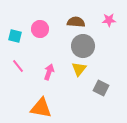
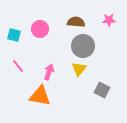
cyan square: moved 1 px left, 1 px up
gray square: moved 1 px right, 2 px down
orange triangle: moved 1 px left, 12 px up
